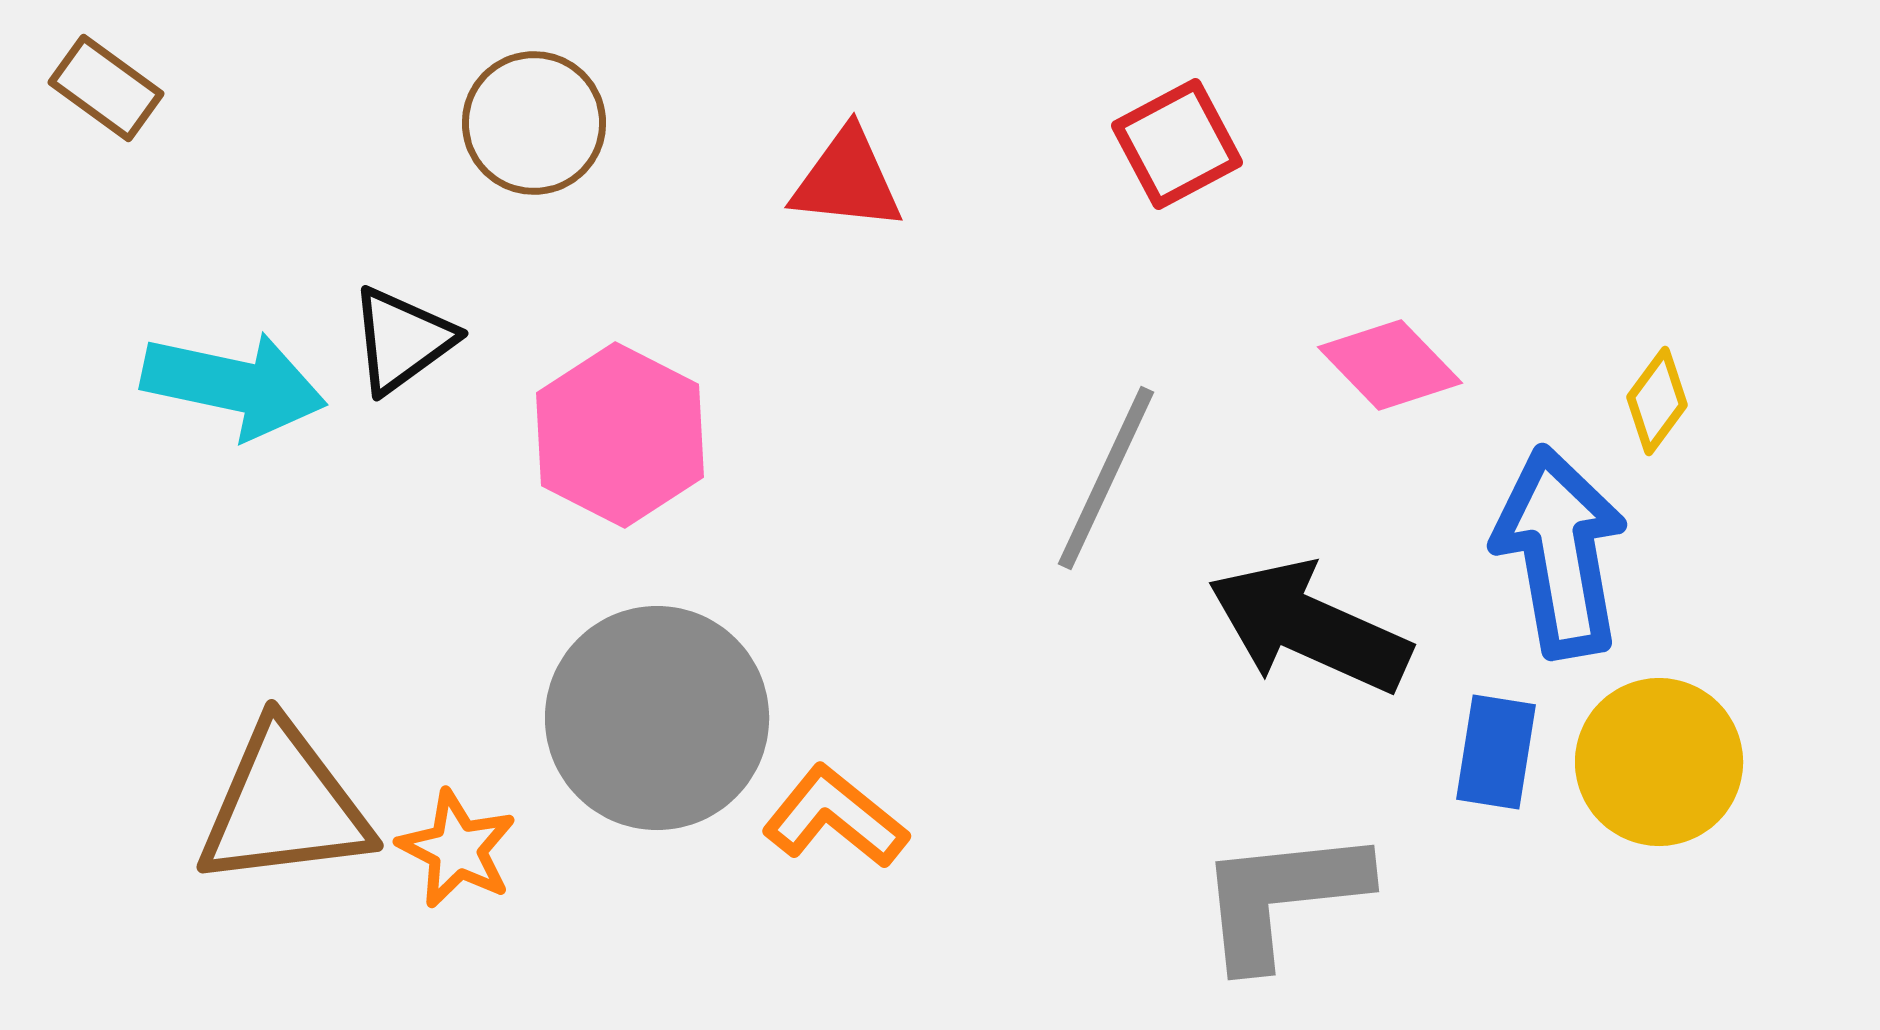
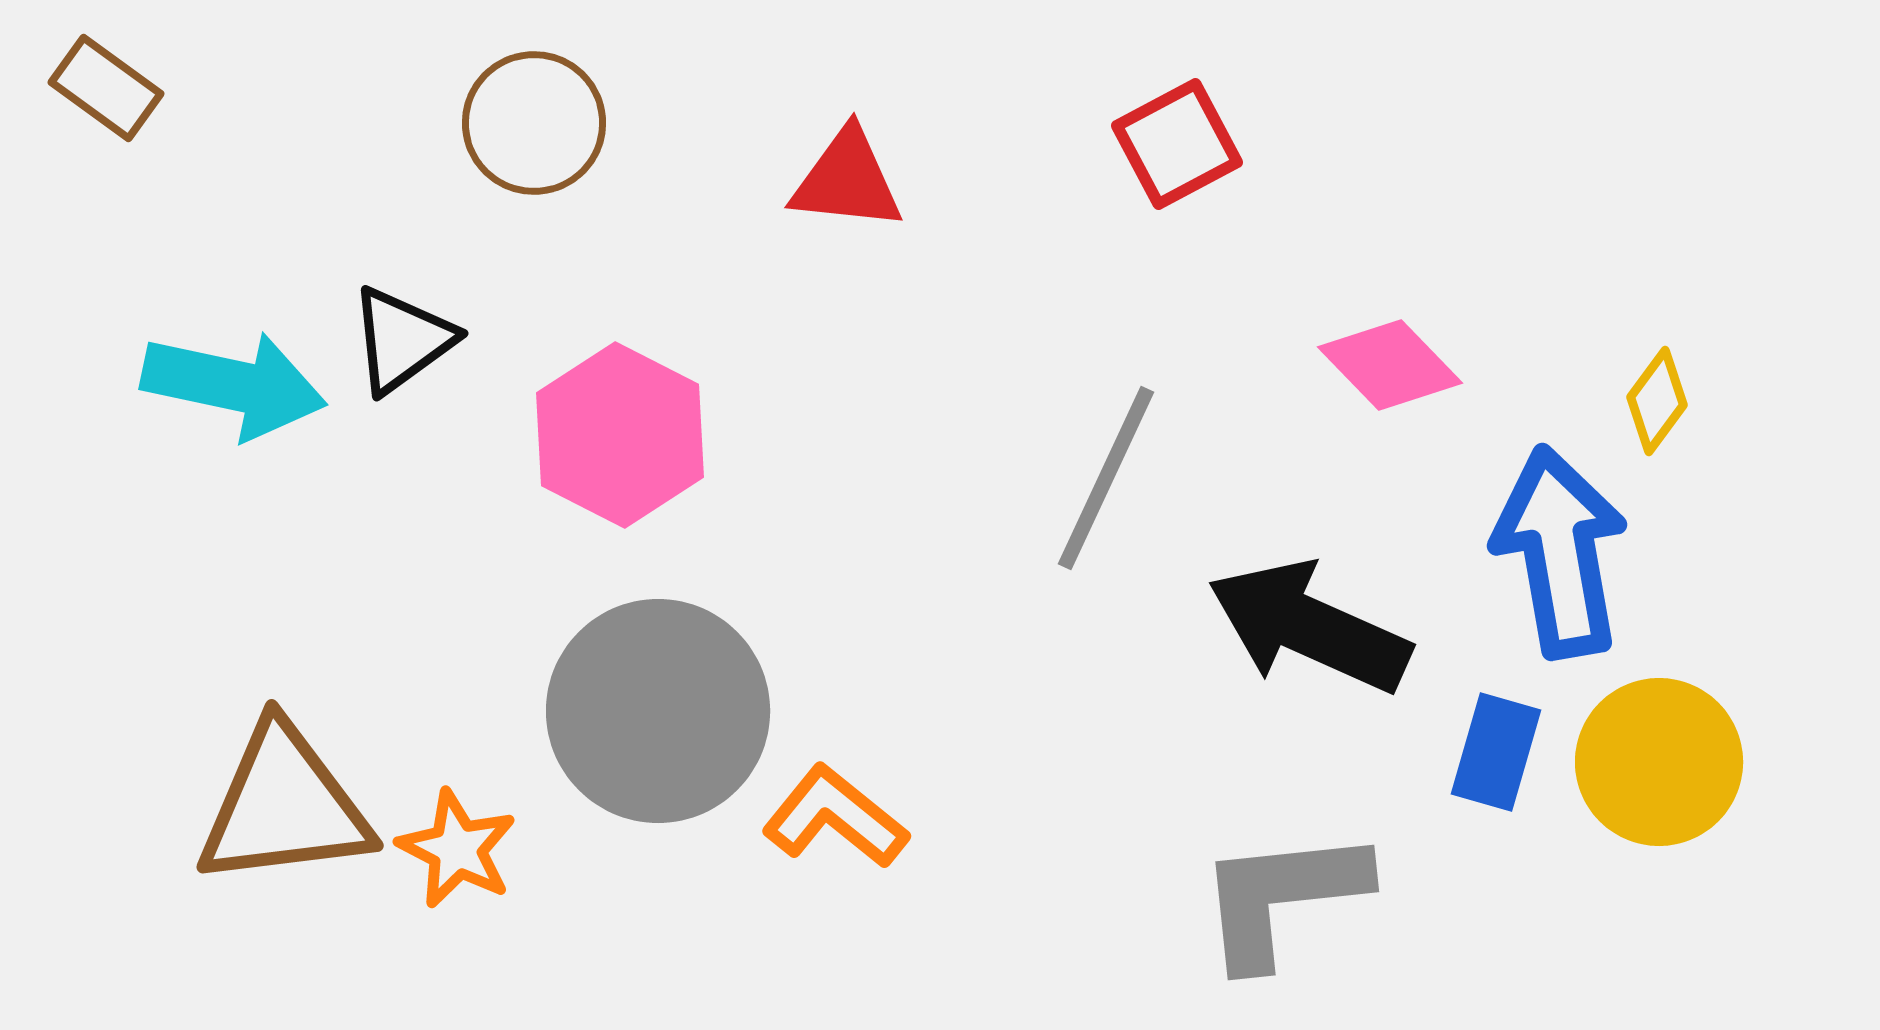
gray circle: moved 1 px right, 7 px up
blue rectangle: rotated 7 degrees clockwise
